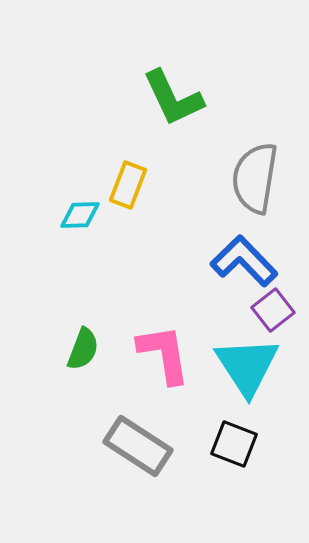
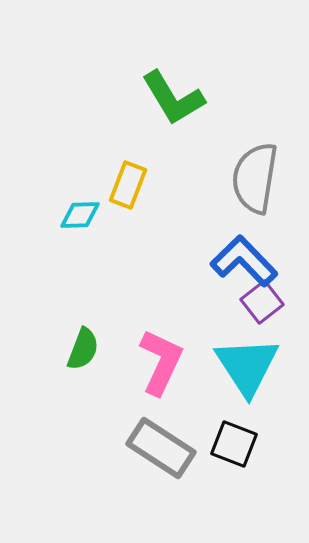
green L-shape: rotated 6 degrees counterclockwise
purple square: moved 11 px left, 8 px up
pink L-shape: moved 3 px left, 8 px down; rotated 34 degrees clockwise
gray rectangle: moved 23 px right, 2 px down
